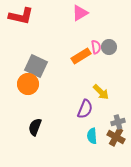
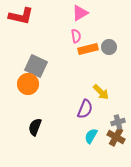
pink semicircle: moved 20 px left, 11 px up
orange rectangle: moved 7 px right, 7 px up; rotated 18 degrees clockwise
cyan semicircle: moved 1 px left; rotated 35 degrees clockwise
